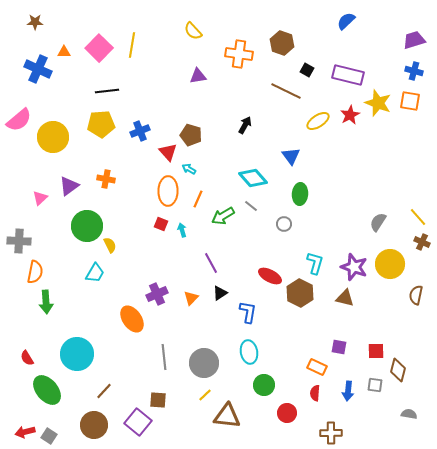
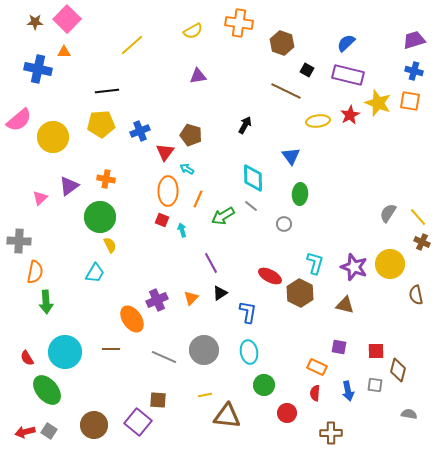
blue semicircle at (346, 21): moved 22 px down
yellow semicircle at (193, 31): rotated 78 degrees counterclockwise
yellow line at (132, 45): rotated 40 degrees clockwise
pink square at (99, 48): moved 32 px left, 29 px up
orange cross at (239, 54): moved 31 px up
blue cross at (38, 69): rotated 12 degrees counterclockwise
yellow ellipse at (318, 121): rotated 25 degrees clockwise
red triangle at (168, 152): moved 3 px left; rotated 18 degrees clockwise
cyan arrow at (189, 169): moved 2 px left
cyan diamond at (253, 178): rotated 40 degrees clockwise
gray semicircle at (378, 222): moved 10 px right, 9 px up
red square at (161, 224): moved 1 px right, 4 px up
green circle at (87, 226): moved 13 px right, 9 px up
purple cross at (157, 294): moved 6 px down
brown semicircle at (416, 295): rotated 24 degrees counterclockwise
brown triangle at (345, 298): moved 7 px down
cyan circle at (77, 354): moved 12 px left, 2 px up
gray line at (164, 357): rotated 60 degrees counterclockwise
gray circle at (204, 363): moved 13 px up
brown line at (104, 391): moved 7 px right, 42 px up; rotated 48 degrees clockwise
blue arrow at (348, 391): rotated 18 degrees counterclockwise
yellow line at (205, 395): rotated 32 degrees clockwise
gray square at (49, 436): moved 5 px up
